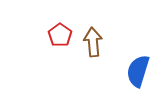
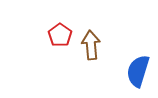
brown arrow: moved 2 px left, 3 px down
